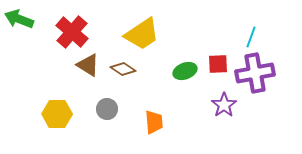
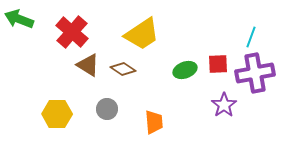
green ellipse: moved 1 px up
